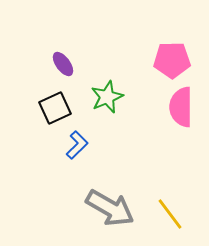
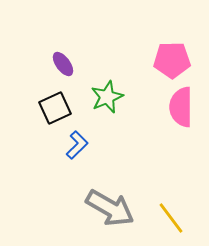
yellow line: moved 1 px right, 4 px down
